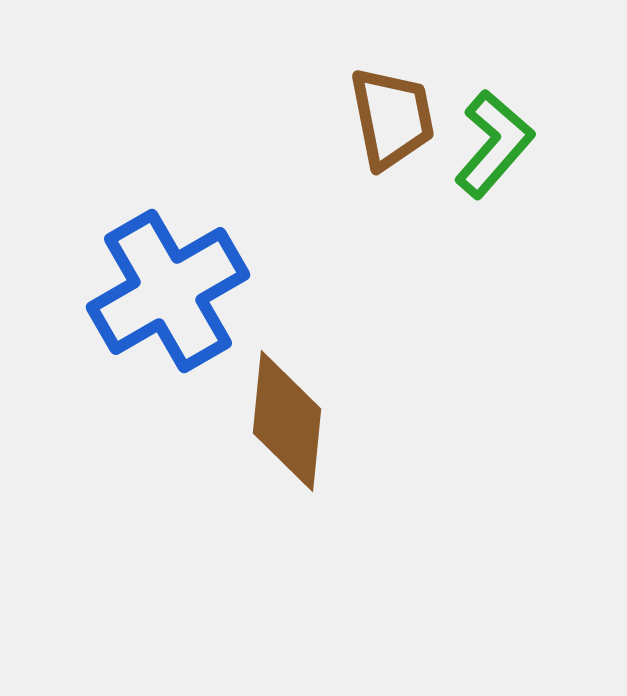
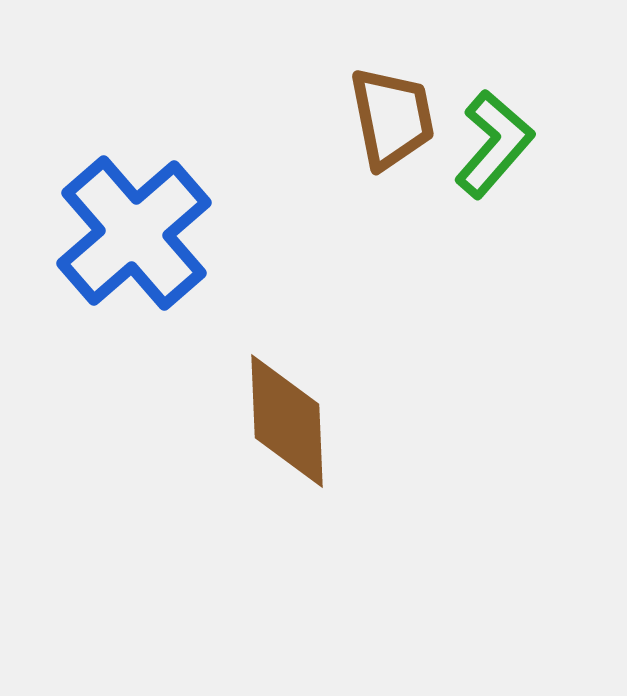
blue cross: moved 34 px left, 58 px up; rotated 11 degrees counterclockwise
brown diamond: rotated 8 degrees counterclockwise
